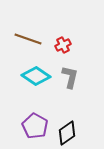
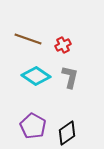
purple pentagon: moved 2 px left
